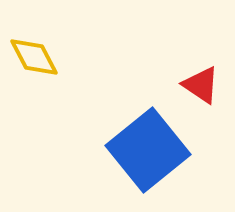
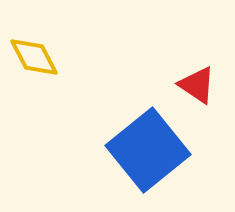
red triangle: moved 4 px left
